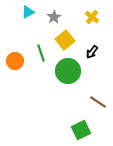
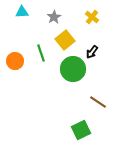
cyan triangle: moved 6 px left; rotated 24 degrees clockwise
green circle: moved 5 px right, 2 px up
